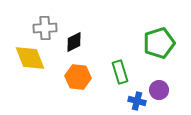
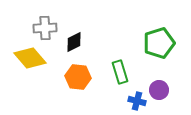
yellow diamond: rotated 20 degrees counterclockwise
